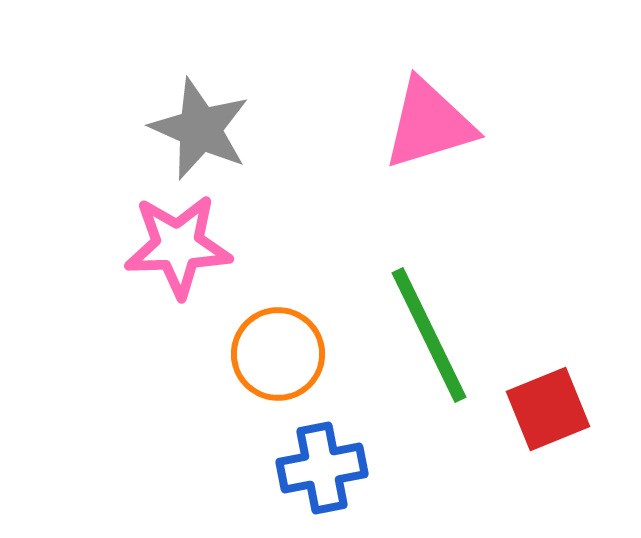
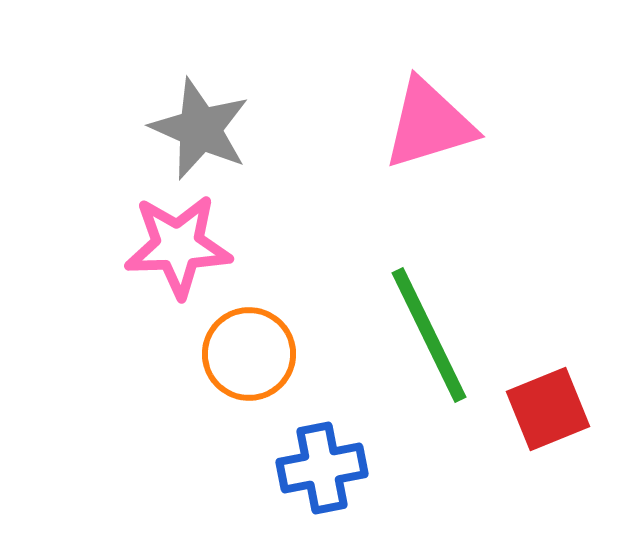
orange circle: moved 29 px left
